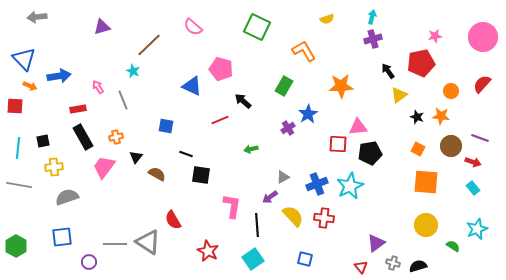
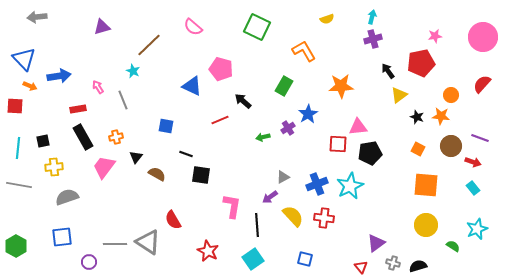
orange circle at (451, 91): moved 4 px down
green arrow at (251, 149): moved 12 px right, 12 px up
orange square at (426, 182): moved 3 px down
